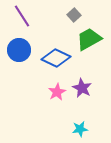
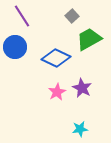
gray square: moved 2 px left, 1 px down
blue circle: moved 4 px left, 3 px up
